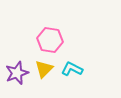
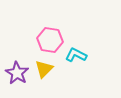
cyan L-shape: moved 4 px right, 14 px up
purple star: rotated 20 degrees counterclockwise
